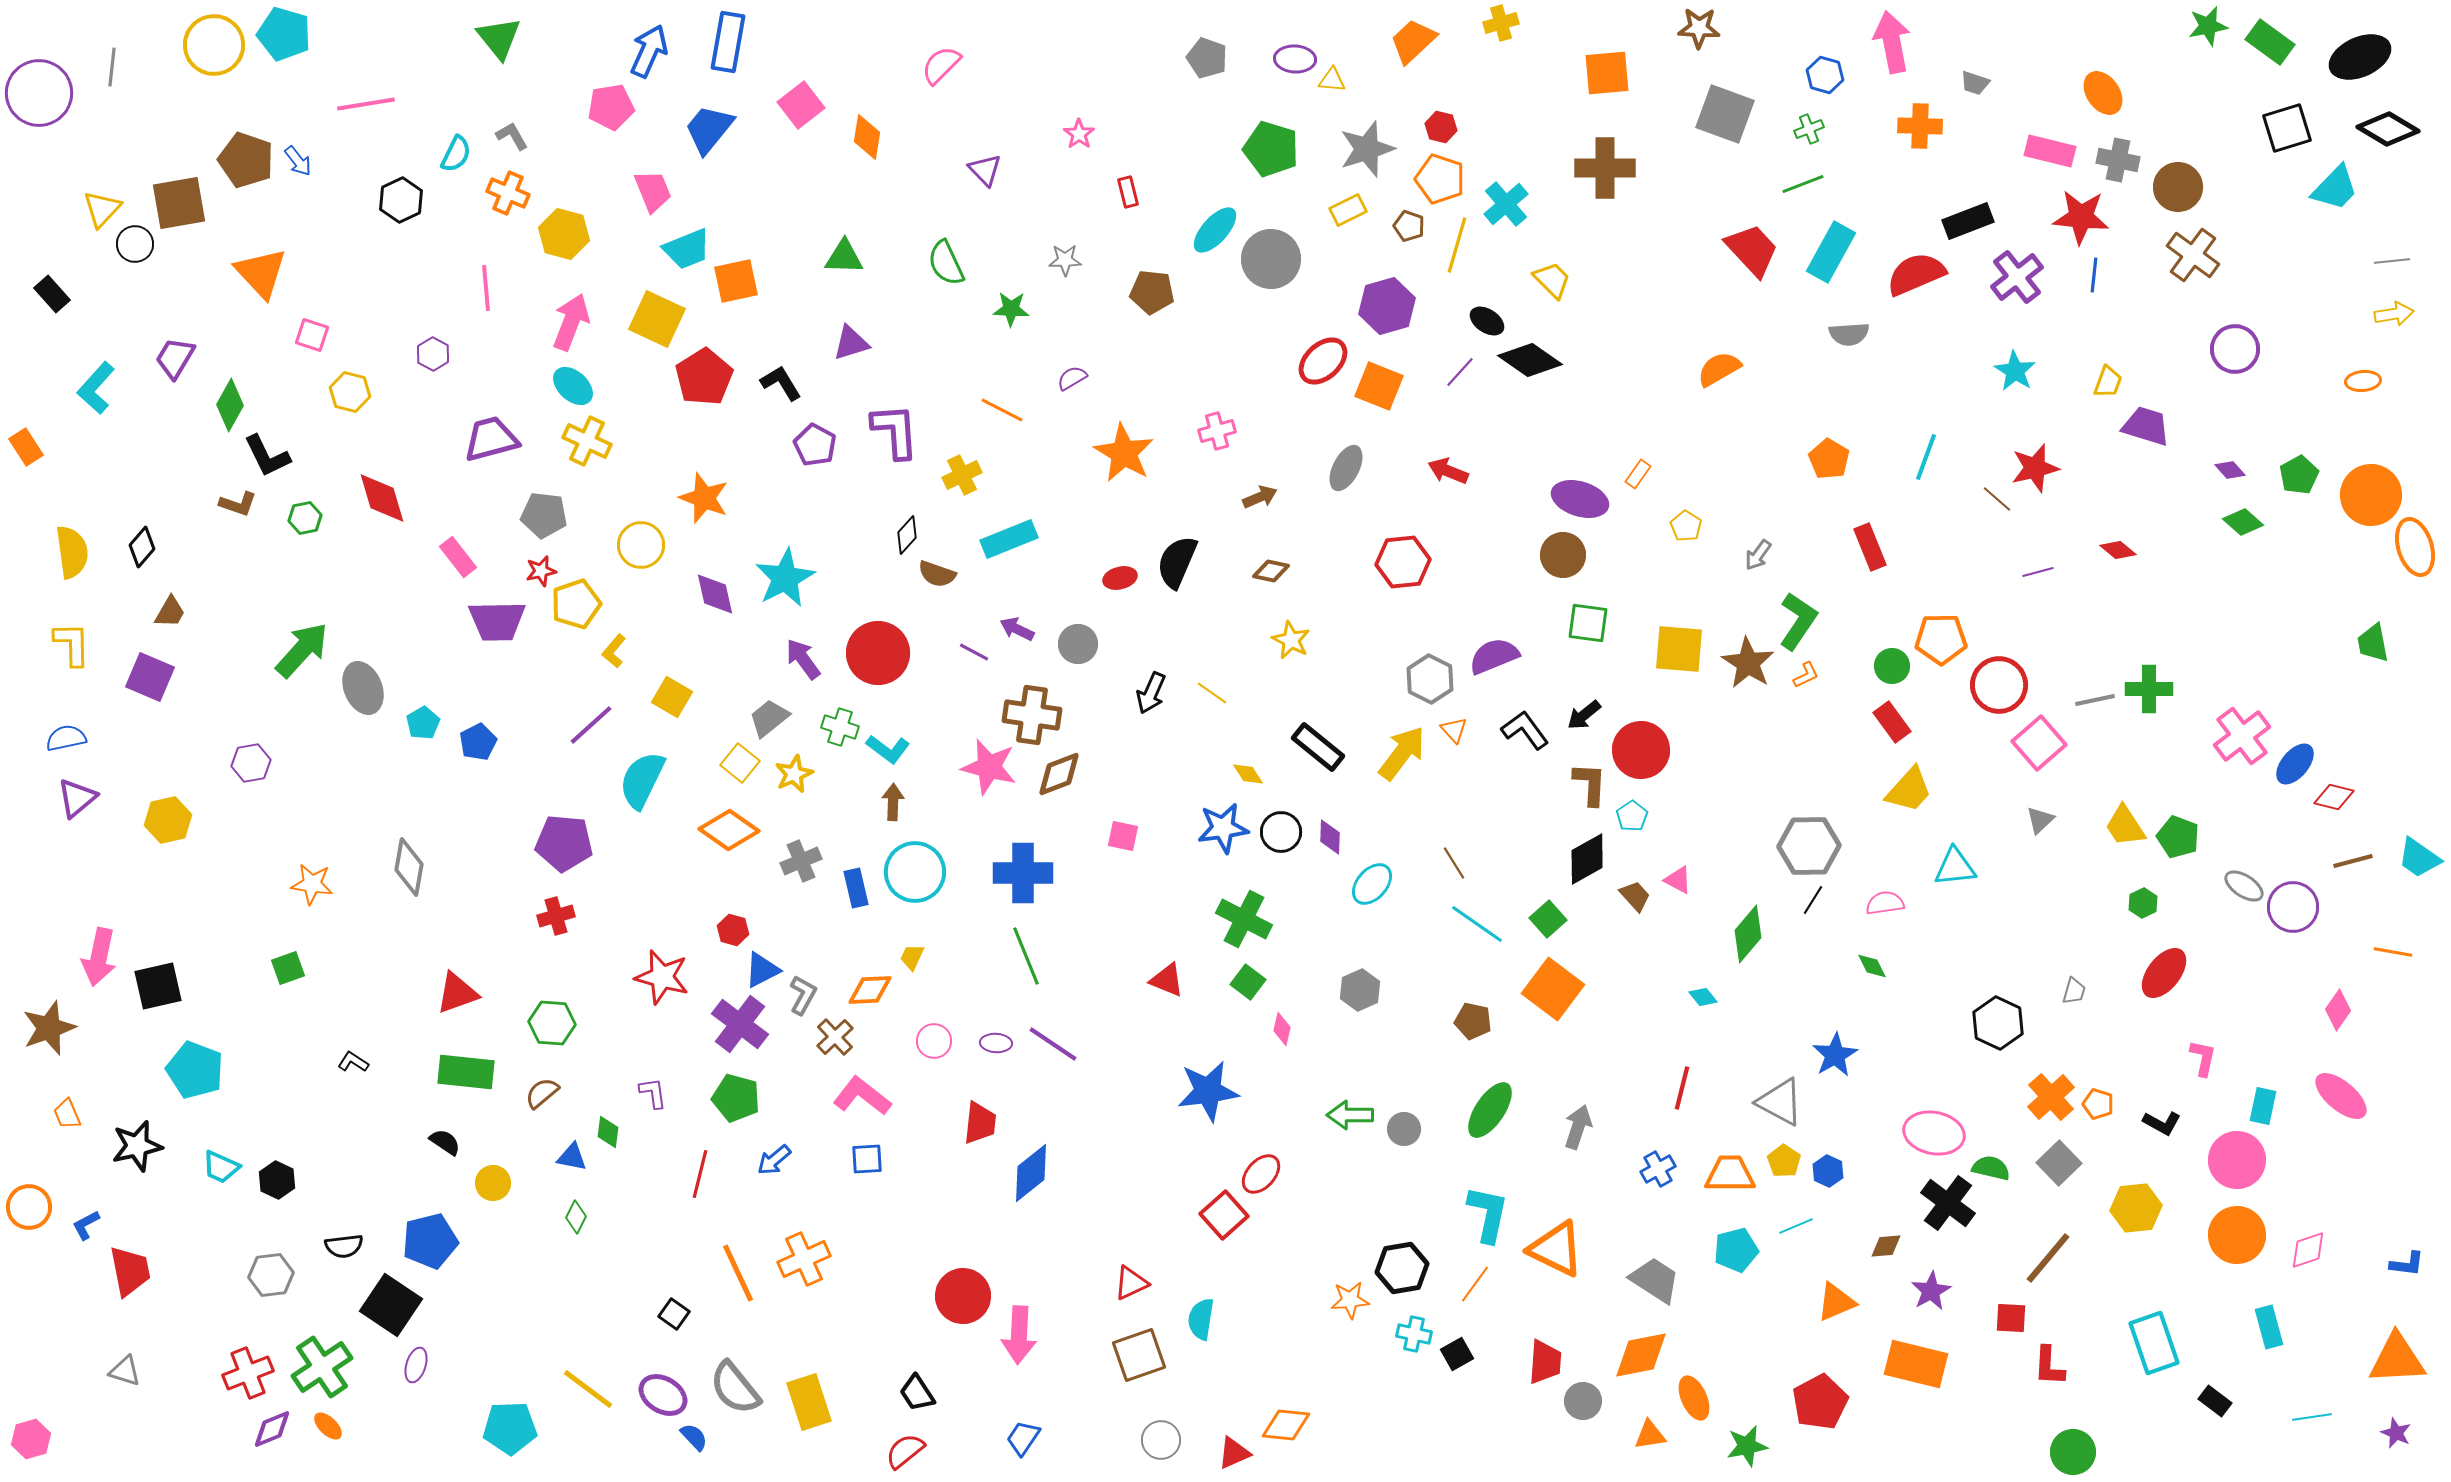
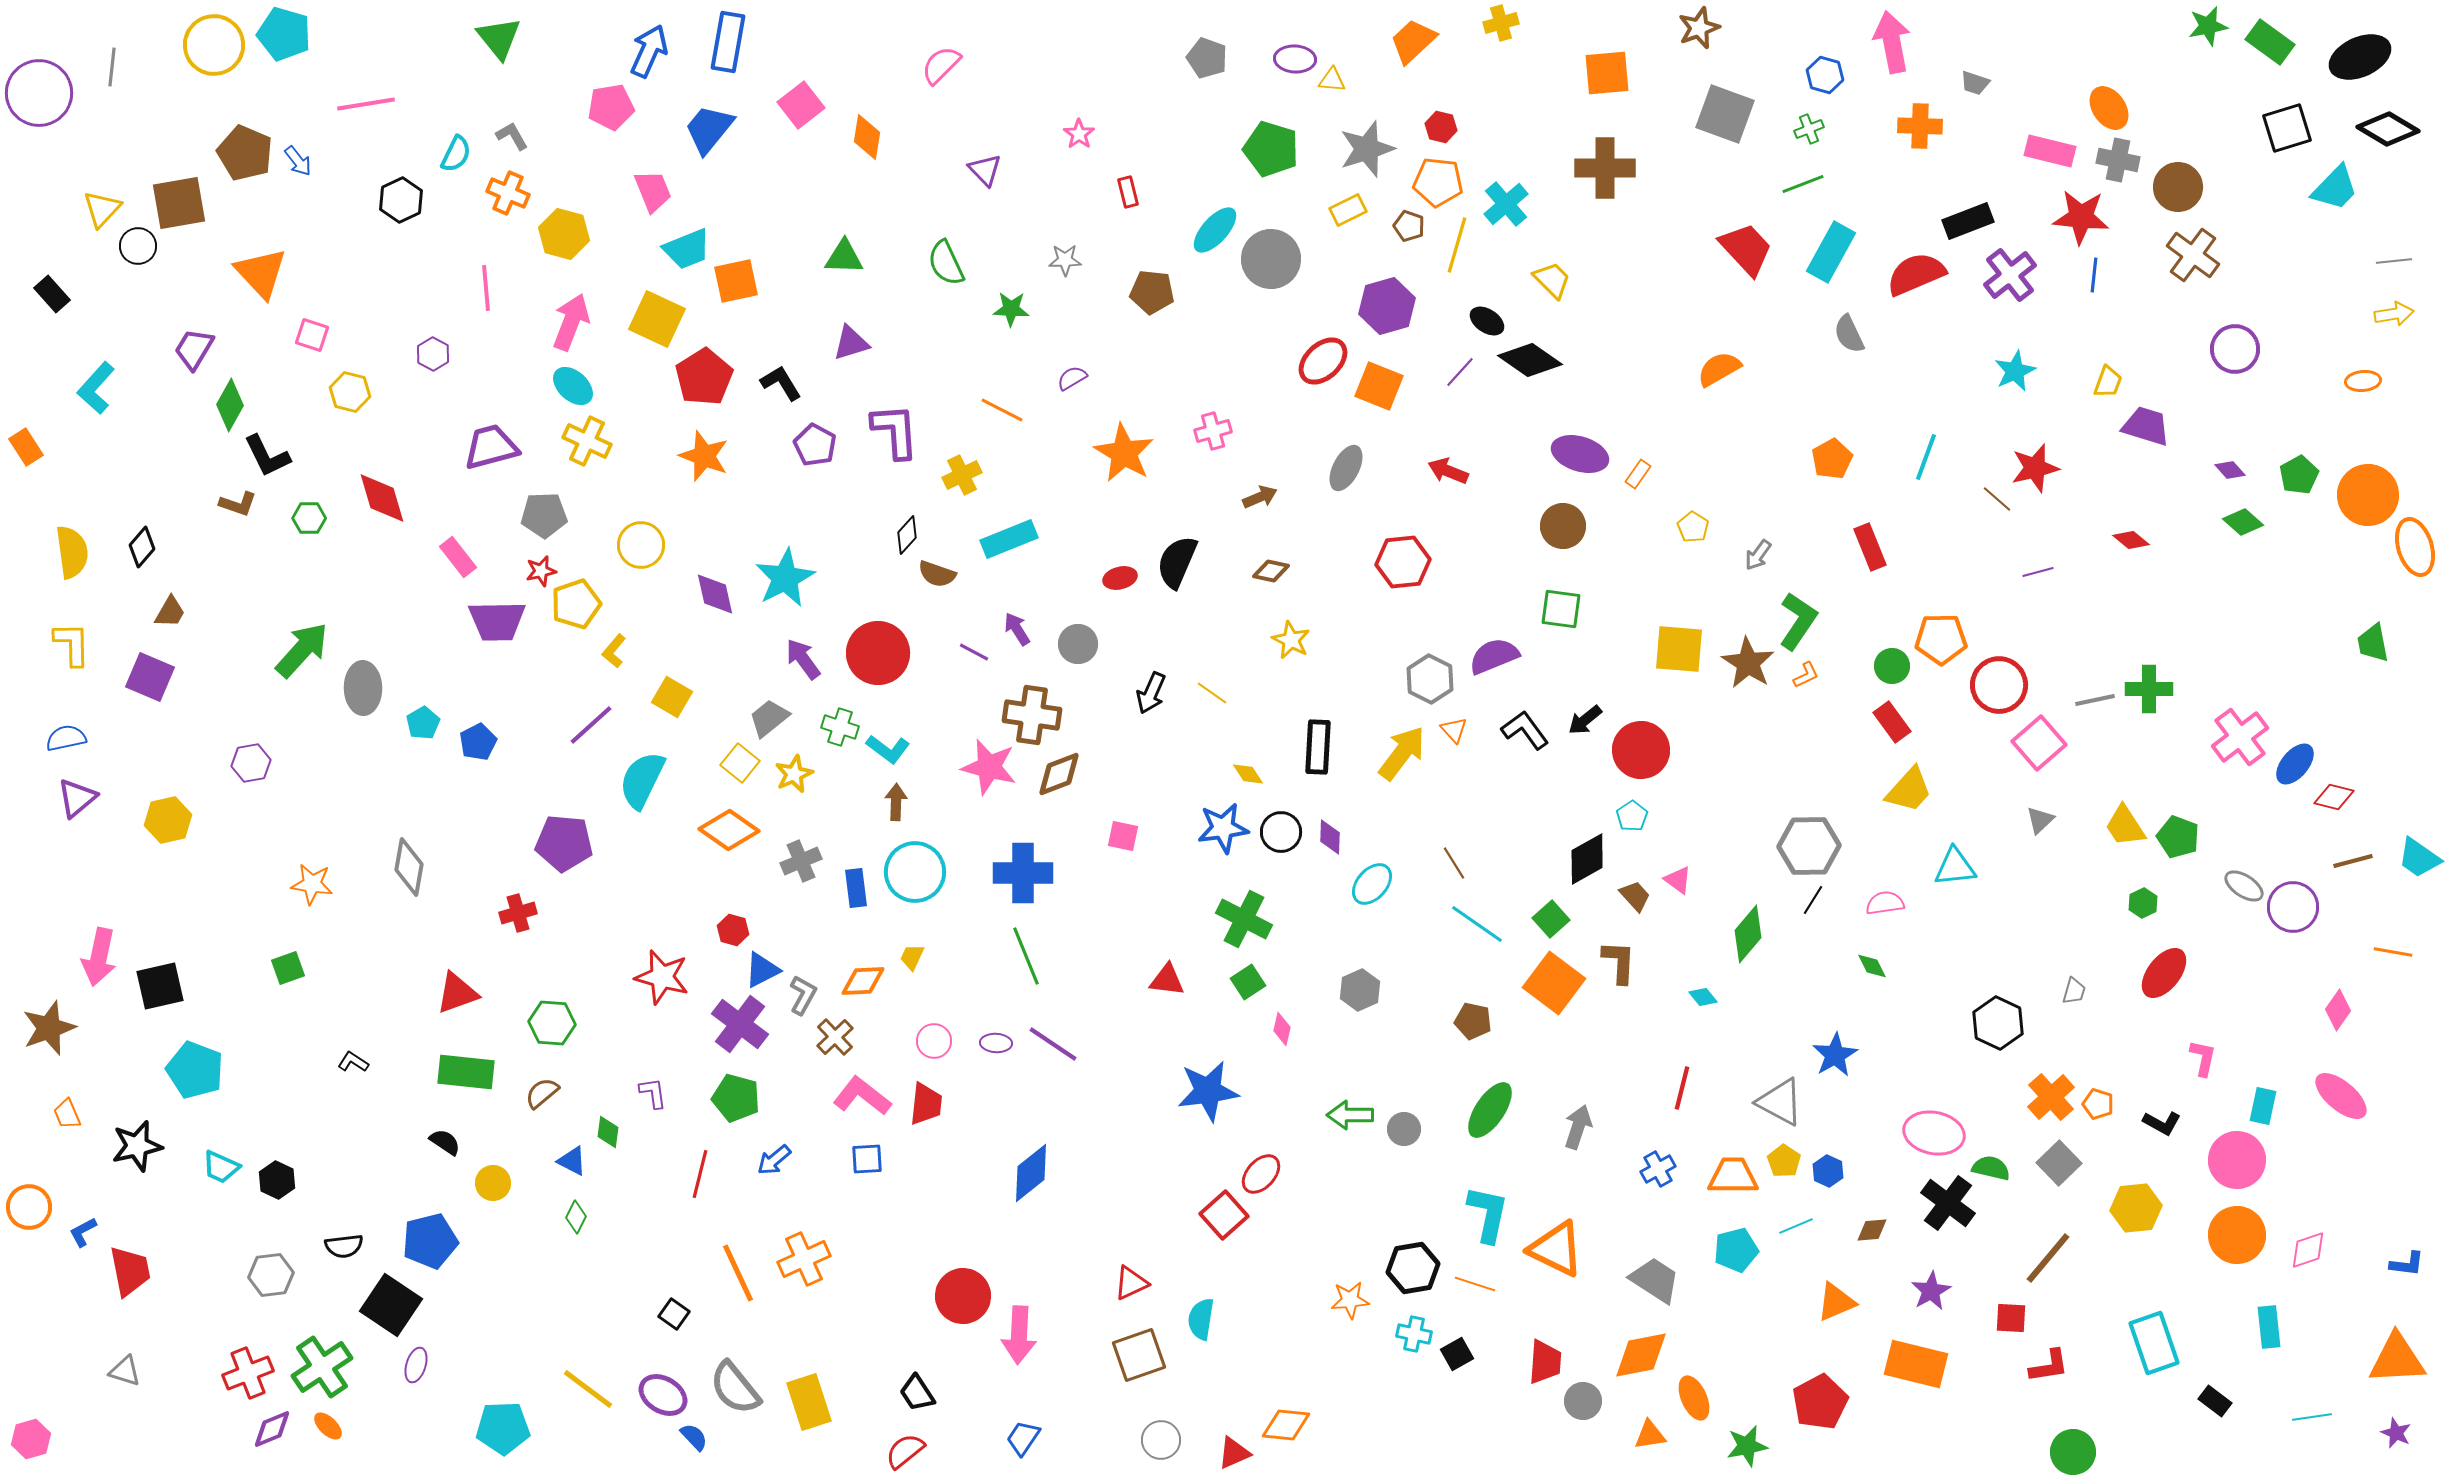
brown star at (1699, 28): rotated 24 degrees counterclockwise
orange ellipse at (2103, 93): moved 6 px right, 15 px down
brown pentagon at (246, 160): moved 1 px left, 7 px up; rotated 4 degrees clockwise
orange pentagon at (1440, 179): moved 2 px left, 3 px down; rotated 12 degrees counterclockwise
black circle at (135, 244): moved 3 px right, 2 px down
red trapezoid at (1752, 250): moved 6 px left, 1 px up
gray line at (2392, 261): moved 2 px right
purple cross at (2017, 277): moved 7 px left, 2 px up
gray semicircle at (1849, 334): rotated 69 degrees clockwise
purple trapezoid at (175, 358): moved 19 px right, 9 px up
cyan star at (2015, 371): rotated 15 degrees clockwise
pink cross at (1217, 431): moved 4 px left
purple trapezoid at (491, 439): moved 8 px down
orange pentagon at (1829, 459): moved 3 px right; rotated 12 degrees clockwise
orange circle at (2371, 495): moved 3 px left
orange star at (704, 498): moved 42 px up
purple ellipse at (1580, 499): moved 45 px up
gray pentagon at (544, 515): rotated 9 degrees counterclockwise
green hexagon at (305, 518): moved 4 px right; rotated 12 degrees clockwise
yellow pentagon at (1686, 526): moved 7 px right, 1 px down
red diamond at (2118, 550): moved 13 px right, 10 px up
brown circle at (1563, 555): moved 29 px up
green square at (1588, 623): moved 27 px left, 14 px up
purple arrow at (1017, 629): rotated 32 degrees clockwise
gray ellipse at (363, 688): rotated 21 degrees clockwise
black arrow at (1584, 715): moved 1 px right, 5 px down
pink cross at (2242, 736): moved 2 px left, 1 px down
black rectangle at (1318, 747): rotated 54 degrees clockwise
brown L-shape at (1590, 784): moved 29 px right, 178 px down
brown arrow at (893, 802): moved 3 px right
pink triangle at (1678, 880): rotated 8 degrees clockwise
blue rectangle at (856, 888): rotated 6 degrees clockwise
red cross at (556, 916): moved 38 px left, 3 px up
green square at (1548, 919): moved 3 px right
red triangle at (1167, 980): rotated 15 degrees counterclockwise
green square at (1248, 982): rotated 20 degrees clockwise
black square at (158, 986): moved 2 px right
orange square at (1553, 989): moved 1 px right, 6 px up
orange diamond at (870, 990): moved 7 px left, 9 px up
red trapezoid at (980, 1123): moved 54 px left, 19 px up
blue triangle at (572, 1157): moved 4 px down; rotated 16 degrees clockwise
orange trapezoid at (1730, 1174): moved 3 px right, 2 px down
blue L-shape at (86, 1225): moved 3 px left, 7 px down
brown diamond at (1886, 1246): moved 14 px left, 16 px up
black hexagon at (1402, 1268): moved 11 px right
orange line at (1475, 1284): rotated 72 degrees clockwise
cyan rectangle at (2269, 1327): rotated 9 degrees clockwise
red L-shape at (2049, 1366): rotated 102 degrees counterclockwise
cyan pentagon at (510, 1428): moved 7 px left
